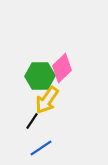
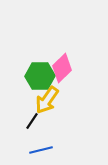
blue line: moved 2 px down; rotated 20 degrees clockwise
